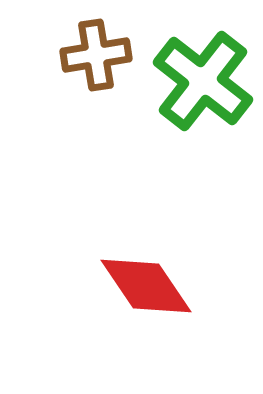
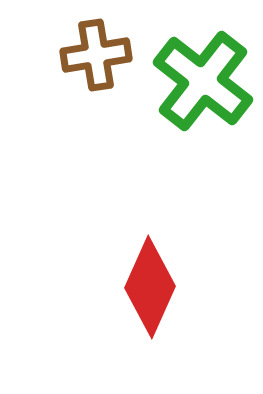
red diamond: moved 4 px right, 1 px down; rotated 58 degrees clockwise
